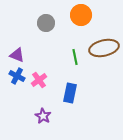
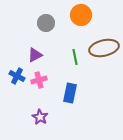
purple triangle: moved 18 px right; rotated 49 degrees counterclockwise
pink cross: rotated 21 degrees clockwise
purple star: moved 3 px left, 1 px down
